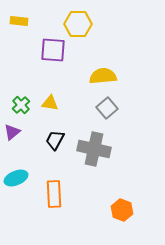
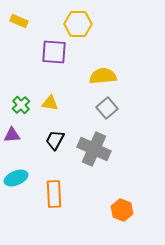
yellow rectangle: rotated 18 degrees clockwise
purple square: moved 1 px right, 2 px down
purple triangle: moved 3 px down; rotated 36 degrees clockwise
gray cross: rotated 12 degrees clockwise
